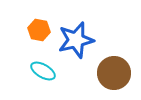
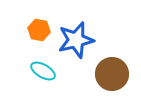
brown circle: moved 2 px left, 1 px down
